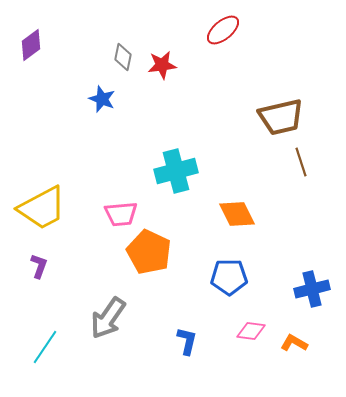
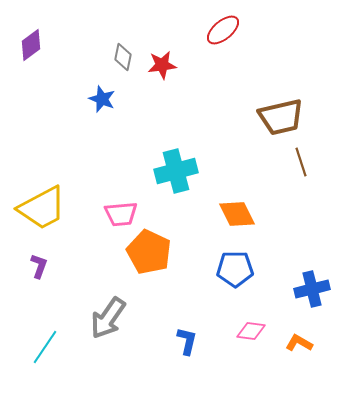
blue pentagon: moved 6 px right, 8 px up
orange L-shape: moved 5 px right
